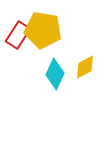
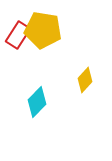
yellow diamond: moved 13 px down; rotated 20 degrees counterclockwise
cyan diamond: moved 18 px left, 28 px down; rotated 20 degrees clockwise
